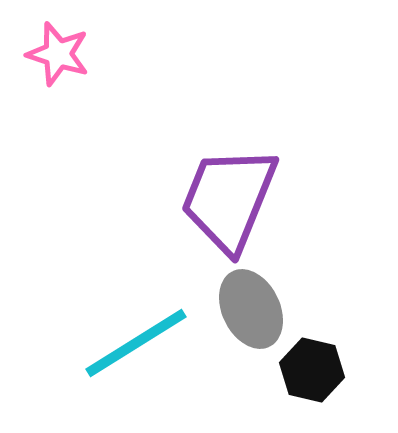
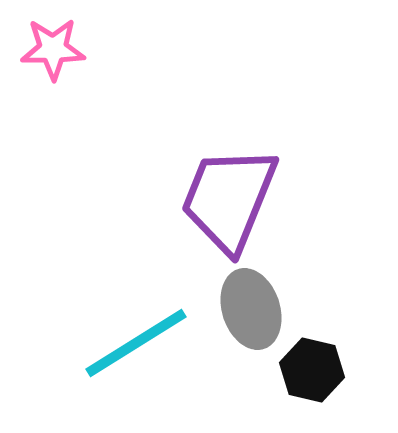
pink star: moved 5 px left, 5 px up; rotated 18 degrees counterclockwise
gray ellipse: rotated 8 degrees clockwise
